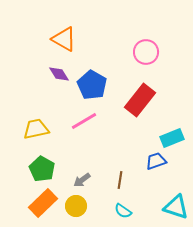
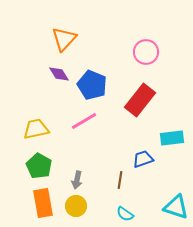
orange triangle: rotated 44 degrees clockwise
blue pentagon: rotated 8 degrees counterclockwise
cyan rectangle: rotated 15 degrees clockwise
blue trapezoid: moved 13 px left, 2 px up
green pentagon: moved 3 px left, 3 px up
gray arrow: moved 5 px left; rotated 42 degrees counterclockwise
orange rectangle: rotated 56 degrees counterclockwise
cyan semicircle: moved 2 px right, 3 px down
